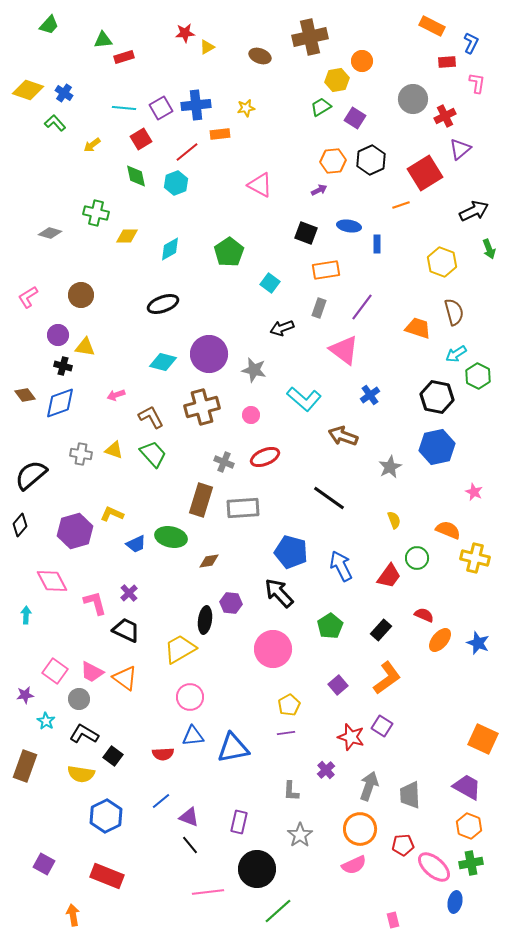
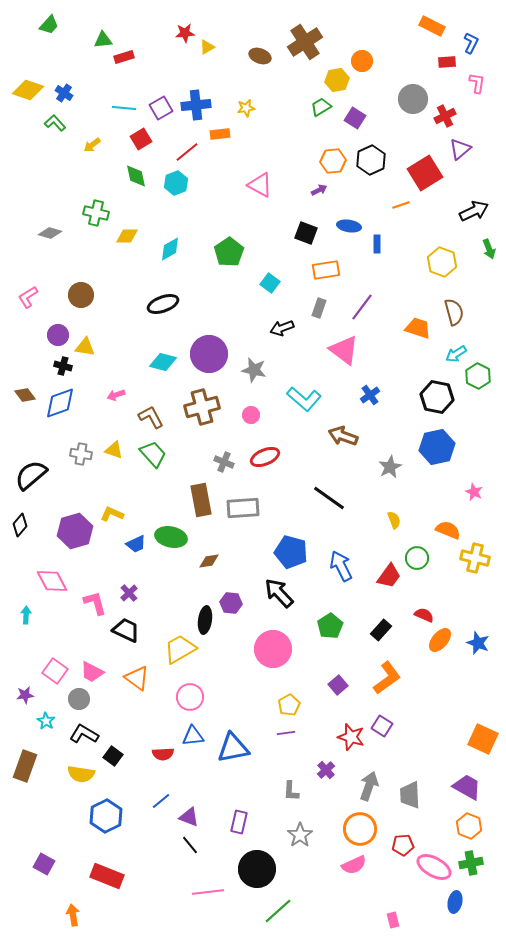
brown cross at (310, 37): moved 5 px left, 5 px down; rotated 20 degrees counterclockwise
brown rectangle at (201, 500): rotated 28 degrees counterclockwise
orange triangle at (125, 678): moved 12 px right
pink ellipse at (434, 867): rotated 12 degrees counterclockwise
